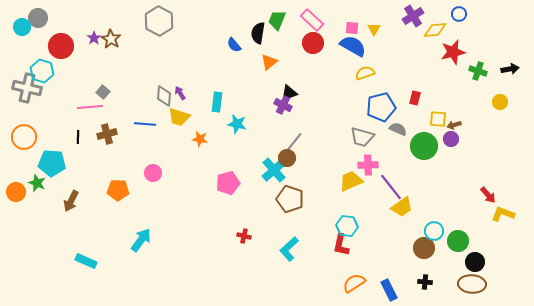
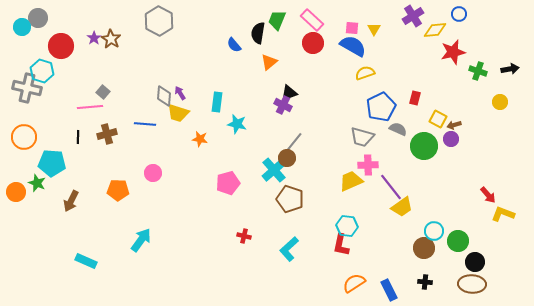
blue pentagon at (381, 107): rotated 12 degrees counterclockwise
yellow trapezoid at (179, 117): moved 1 px left, 4 px up
yellow square at (438, 119): rotated 24 degrees clockwise
